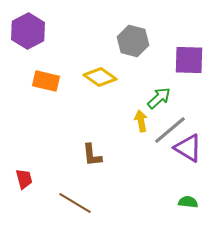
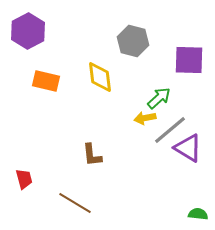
yellow diamond: rotated 48 degrees clockwise
yellow arrow: moved 4 px right, 3 px up; rotated 90 degrees counterclockwise
green semicircle: moved 10 px right, 12 px down
